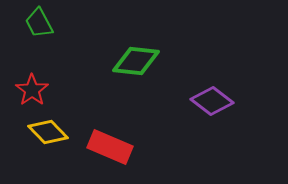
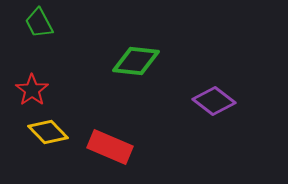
purple diamond: moved 2 px right
